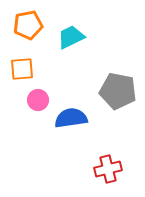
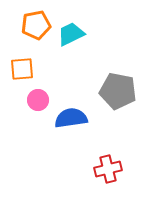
orange pentagon: moved 8 px right
cyan trapezoid: moved 3 px up
